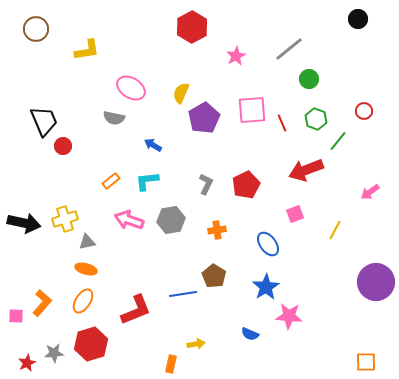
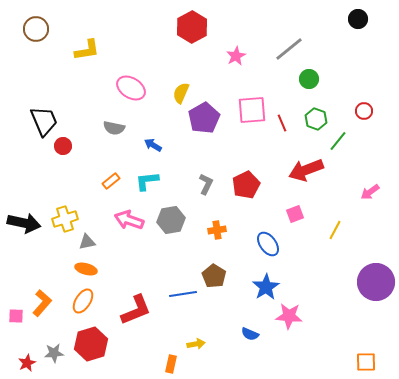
gray semicircle at (114, 118): moved 10 px down
